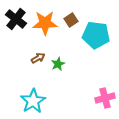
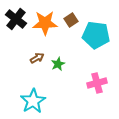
brown arrow: moved 1 px left
pink cross: moved 8 px left, 15 px up
